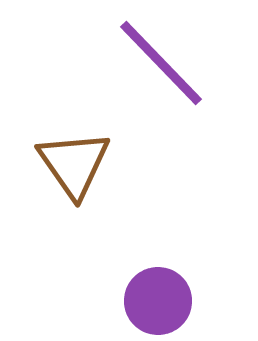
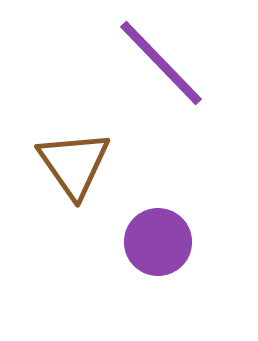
purple circle: moved 59 px up
